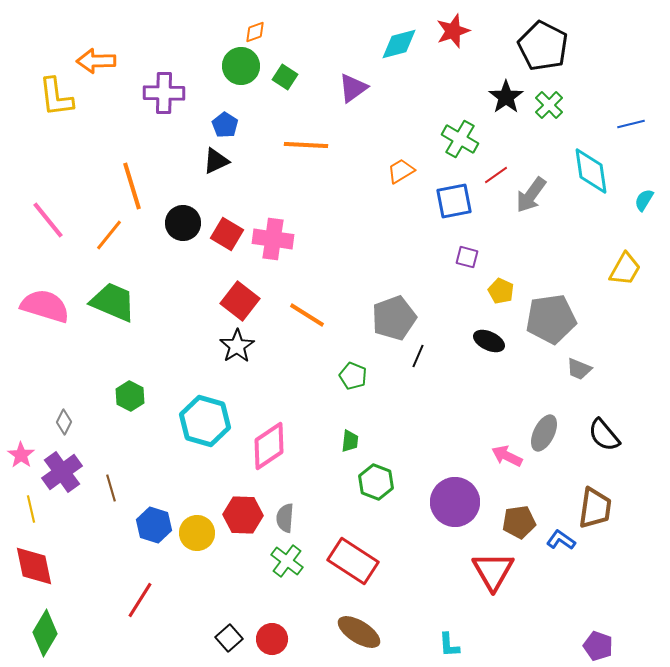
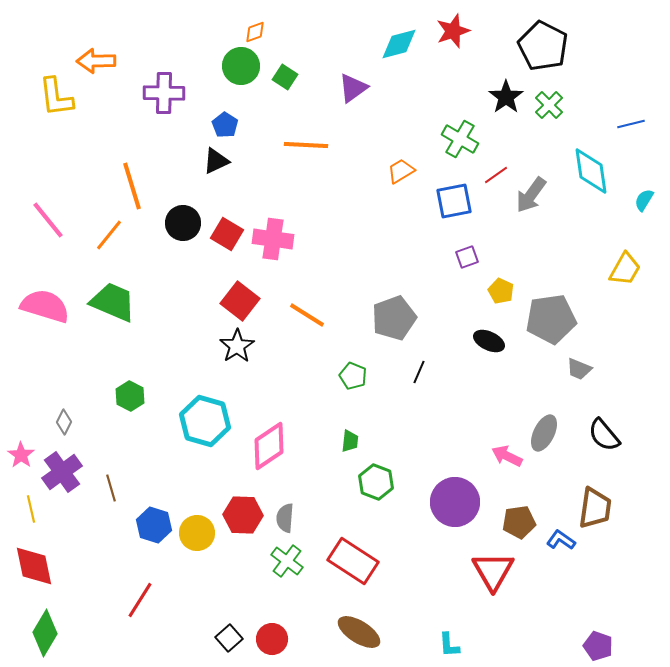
purple square at (467, 257): rotated 35 degrees counterclockwise
black line at (418, 356): moved 1 px right, 16 px down
